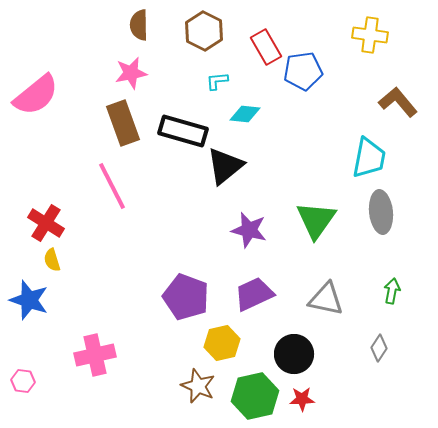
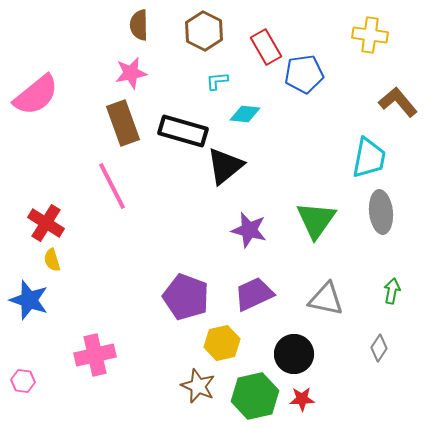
blue pentagon: moved 1 px right, 3 px down
